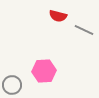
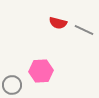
red semicircle: moved 7 px down
pink hexagon: moved 3 px left
